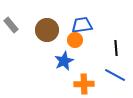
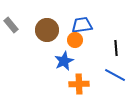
orange cross: moved 5 px left
